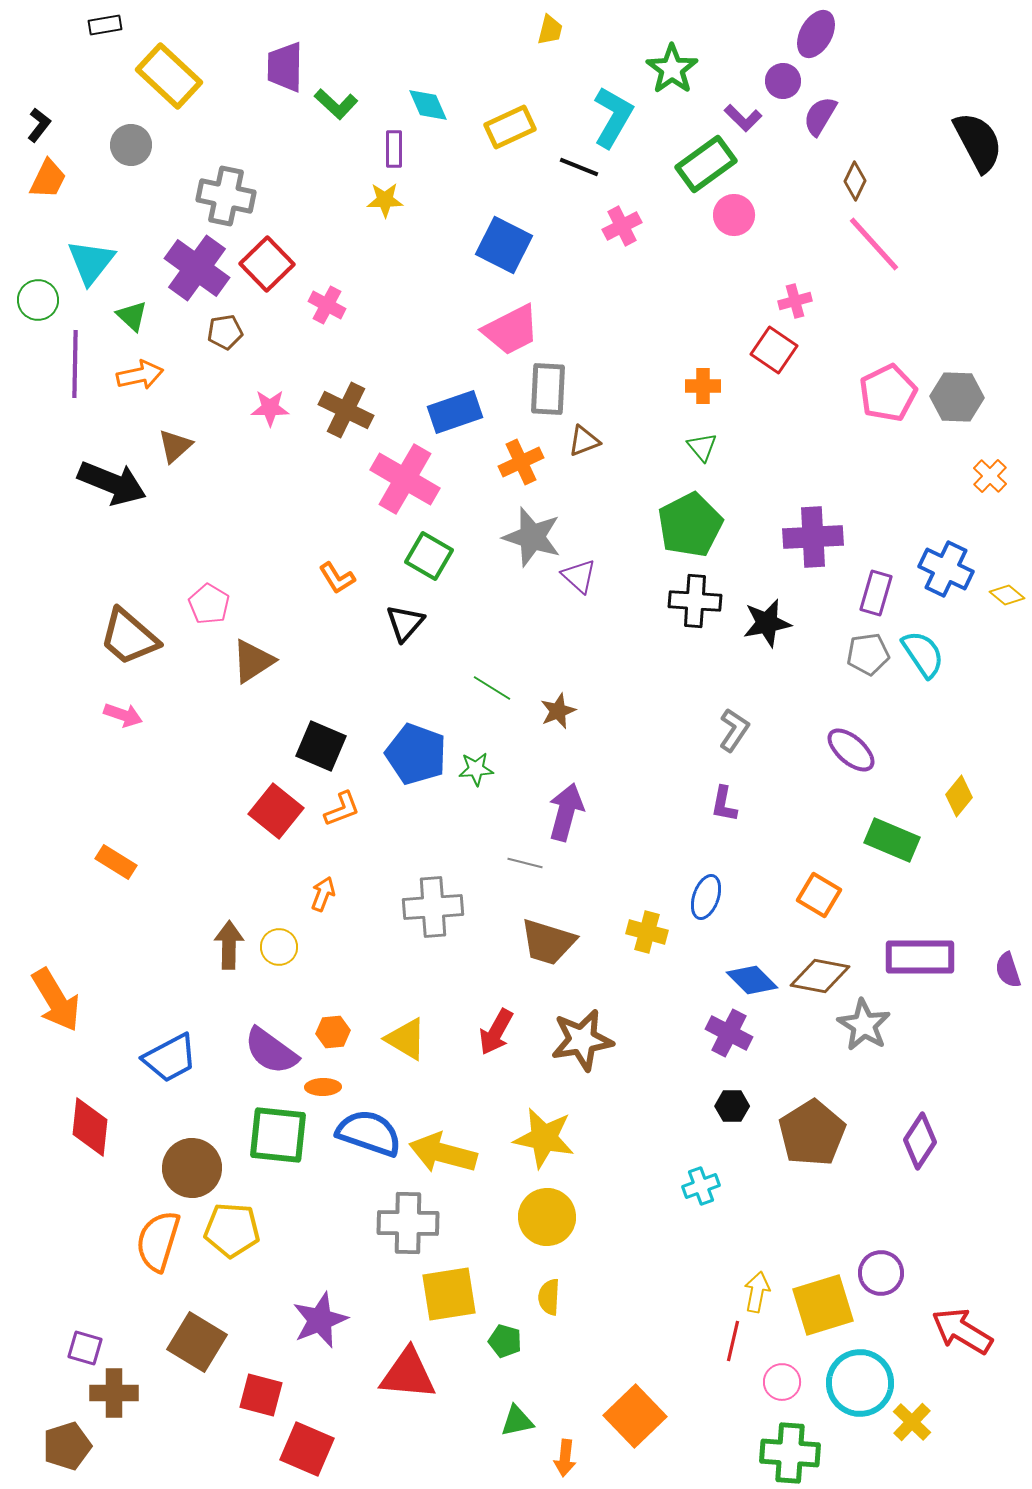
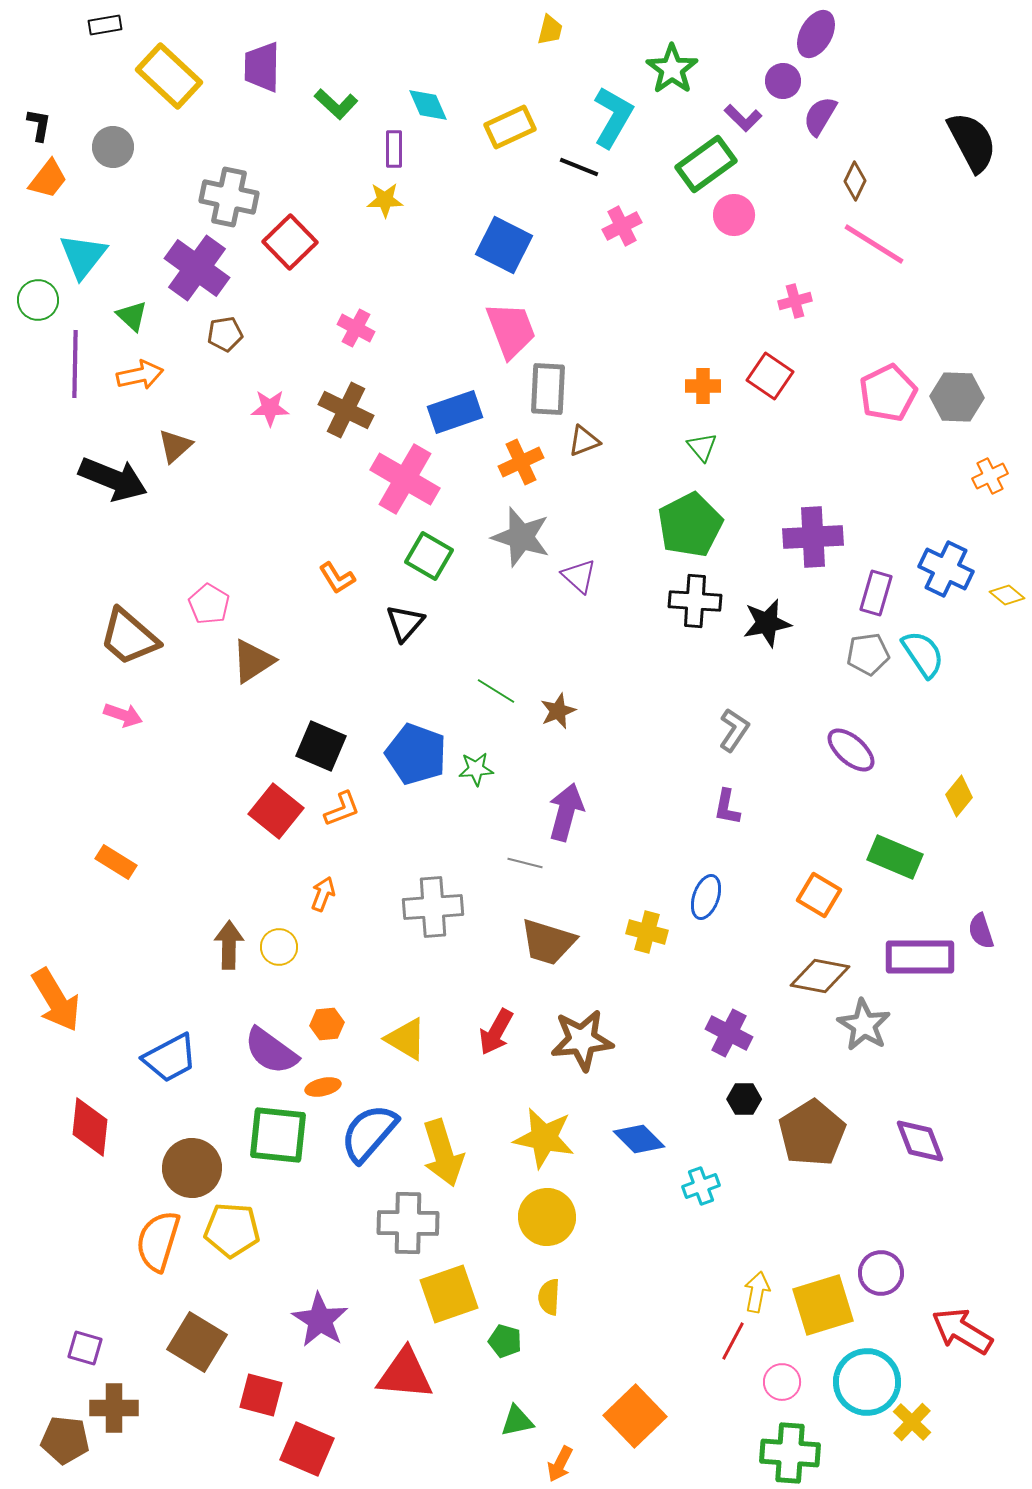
purple trapezoid at (285, 67): moved 23 px left
black L-shape at (39, 125): rotated 28 degrees counterclockwise
black semicircle at (978, 142): moved 6 px left
gray circle at (131, 145): moved 18 px left, 2 px down
orange trapezoid at (48, 179): rotated 12 degrees clockwise
gray cross at (226, 196): moved 3 px right, 1 px down
pink line at (874, 244): rotated 16 degrees counterclockwise
cyan triangle at (91, 262): moved 8 px left, 6 px up
red square at (267, 264): moved 23 px right, 22 px up
pink cross at (327, 305): moved 29 px right, 23 px down
pink trapezoid at (511, 330): rotated 84 degrees counterclockwise
brown pentagon at (225, 332): moved 2 px down
red square at (774, 350): moved 4 px left, 26 px down
orange cross at (990, 476): rotated 20 degrees clockwise
black arrow at (112, 483): moved 1 px right, 4 px up
gray star at (532, 537): moved 11 px left
green line at (492, 688): moved 4 px right, 3 px down
purple L-shape at (724, 804): moved 3 px right, 3 px down
green rectangle at (892, 840): moved 3 px right, 17 px down
purple semicircle at (1008, 970): moved 27 px left, 39 px up
blue diamond at (752, 980): moved 113 px left, 159 px down
orange hexagon at (333, 1032): moved 6 px left, 8 px up
brown star at (582, 1040): rotated 4 degrees clockwise
orange ellipse at (323, 1087): rotated 12 degrees counterclockwise
black hexagon at (732, 1106): moved 12 px right, 7 px up
blue semicircle at (369, 1133): rotated 68 degrees counterclockwise
purple diamond at (920, 1141): rotated 54 degrees counterclockwise
yellow arrow at (443, 1153): rotated 122 degrees counterclockwise
yellow square at (449, 1294): rotated 10 degrees counterclockwise
purple star at (320, 1320): rotated 18 degrees counterclockwise
red line at (733, 1341): rotated 15 degrees clockwise
red triangle at (408, 1374): moved 3 px left
cyan circle at (860, 1383): moved 7 px right, 1 px up
brown cross at (114, 1393): moved 15 px down
brown pentagon at (67, 1446): moved 2 px left, 6 px up; rotated 24 degrees clockwise
orange arrow at (565, 1458): moved 5 px left, 6 px down; rotated 21 degrees clockwise
